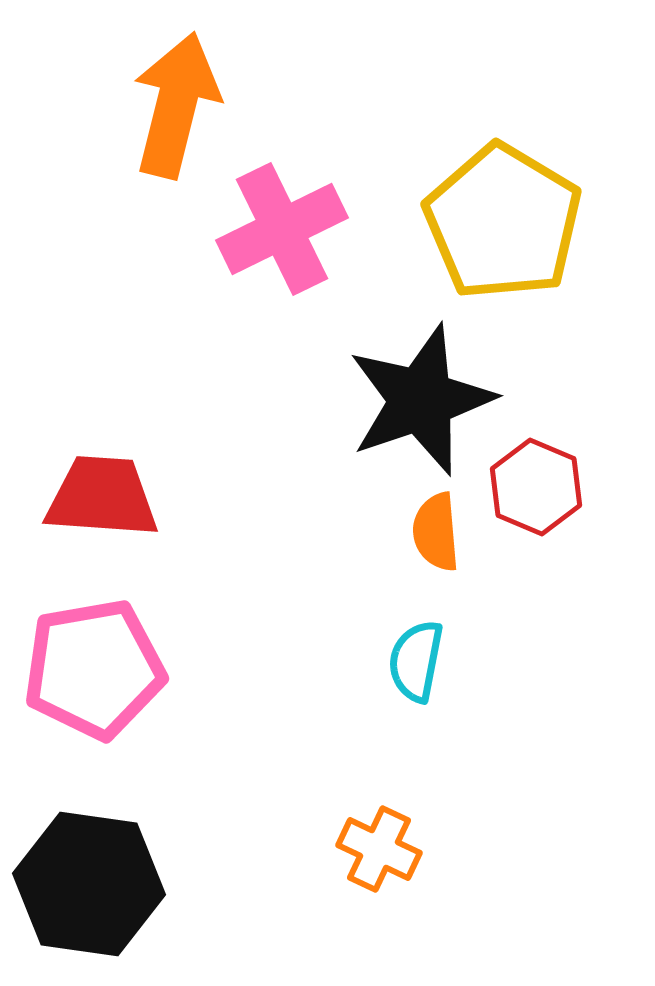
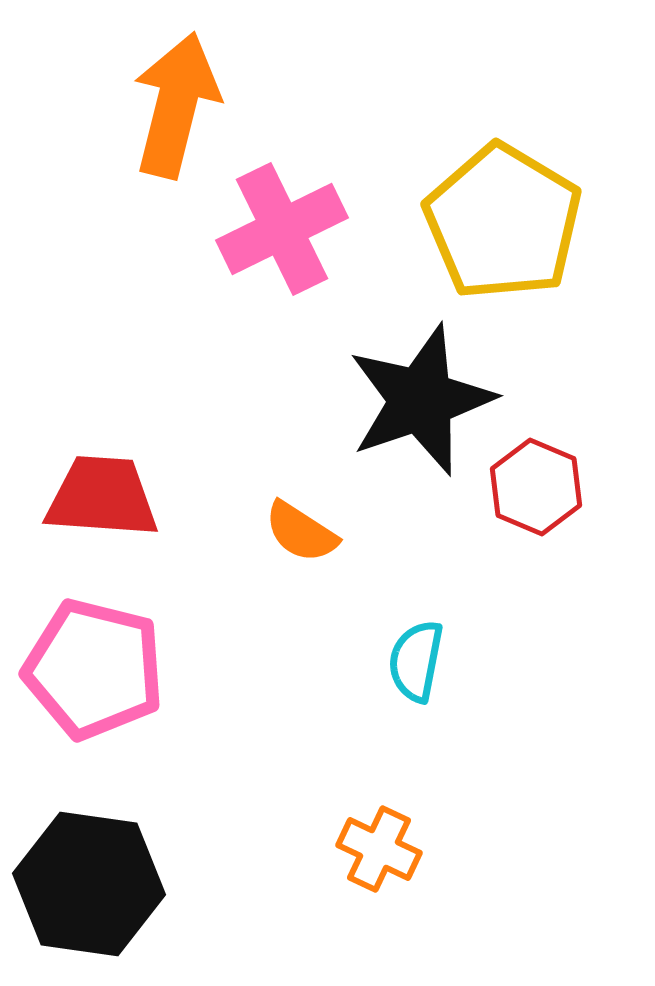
orange semicircle: moved 135 px left; rotated 52 degrees counterclockwise
pink pentagon: rotated 24 degrees clockwise
